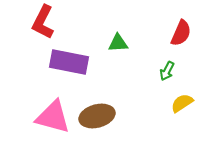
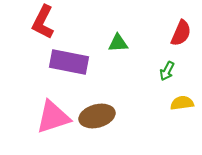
yellow semicircle: rotated 25 degrees clockwise
pink triangle: rotated 33 degrees counterclockwise
